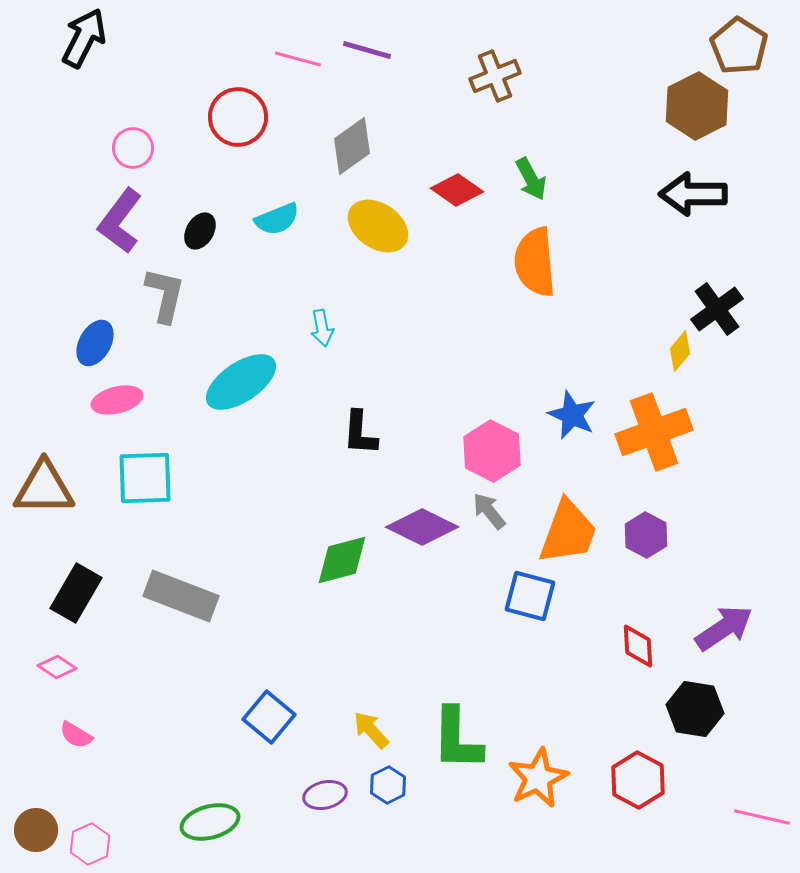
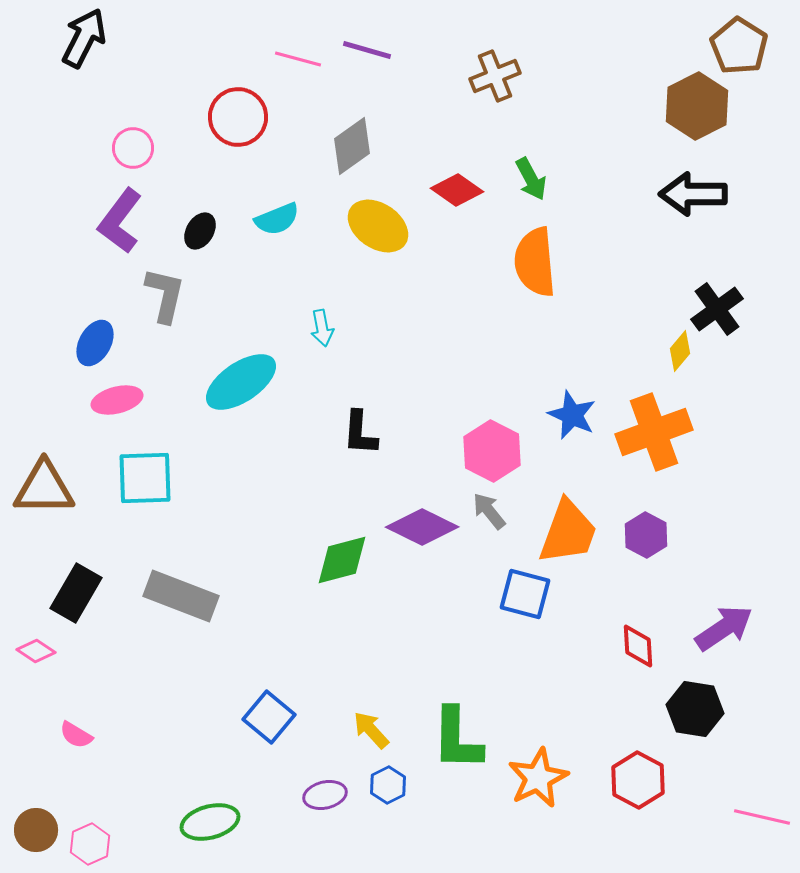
blue square at (530, 596): moved 5 px left, 2 px up
pink diamond at (57, 667): moved 21 px left, 16 px up
